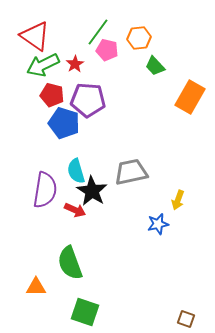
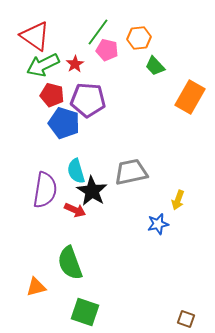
orange triangle: rotated 15 degrees counterclockwise
